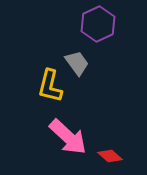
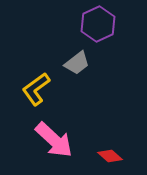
gray trapezoid: rotated 88 degrees clockwise
yellow L-shape: moved 14 px left, 3 px down; rotated 40 degrees clockwise
pink arrow: moved 14 px left, 3 px down
